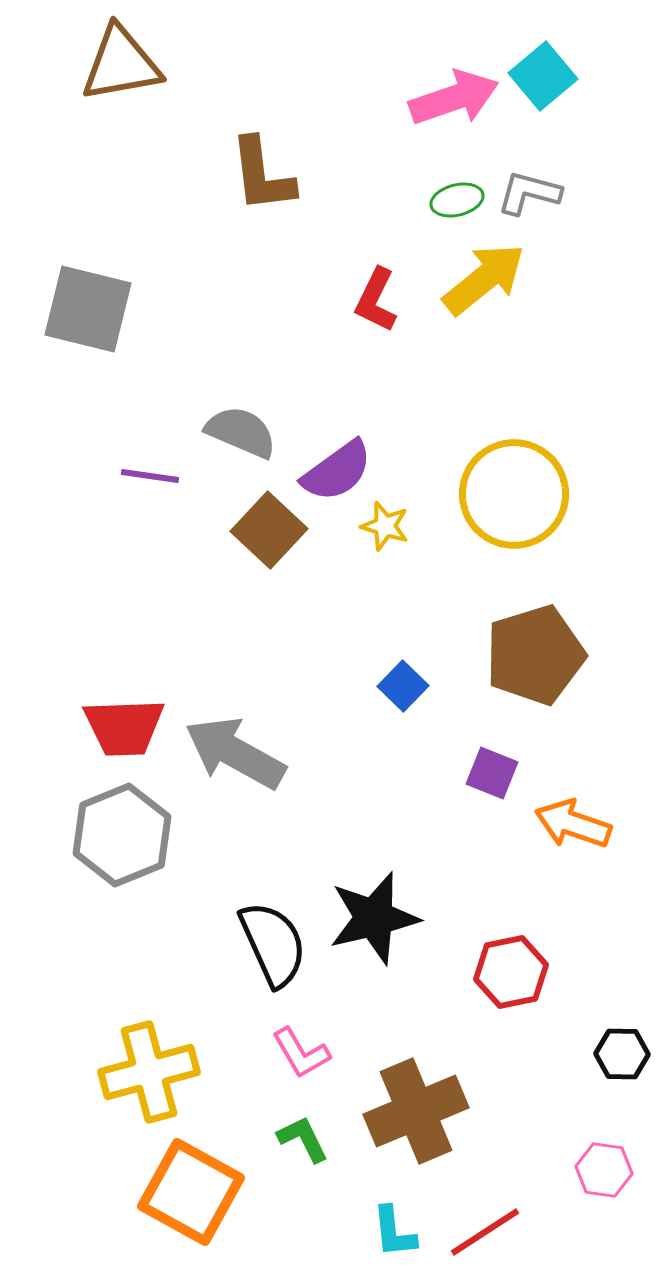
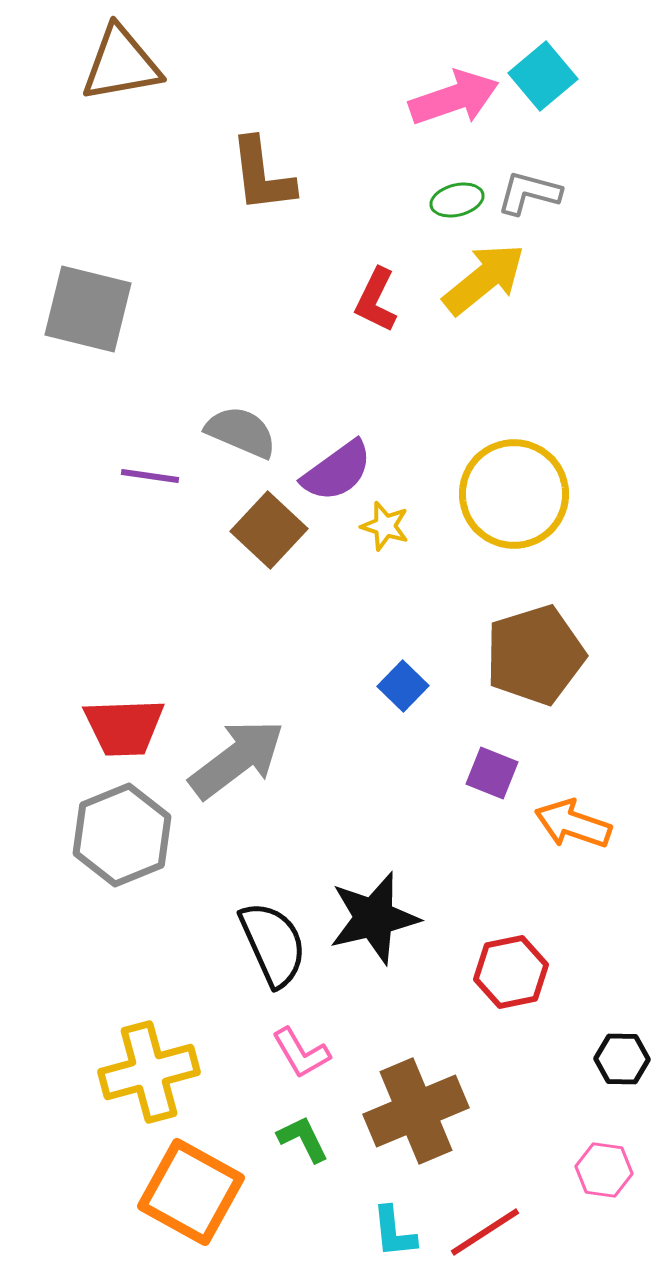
gray arrow: moved 2 px right, 6 px down; rotated 114 degrees clockwise
black hexagon: moved 5 px down
